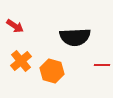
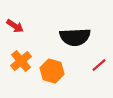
red line: moved 3 px left; rotated 42 degrees counterclockwise
